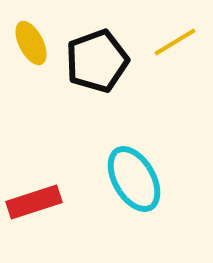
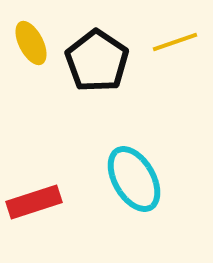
yellow line: rotated 12 degrees clockwise
black pentagon: rotated 18 degrees counterclockwise
